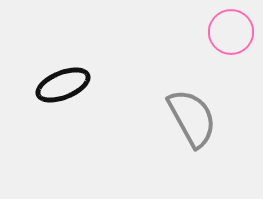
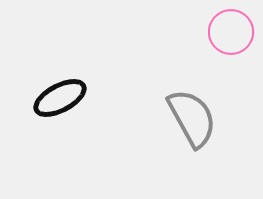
black ellipse: moved 3 px left, 13 px down; rotated 6 degrees counterclockwise
